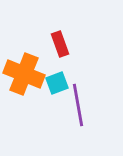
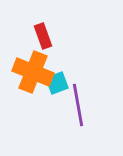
red rectangle: moved 17 px left, 8 px up
orange cross: moved 9 px right, 2 px up
